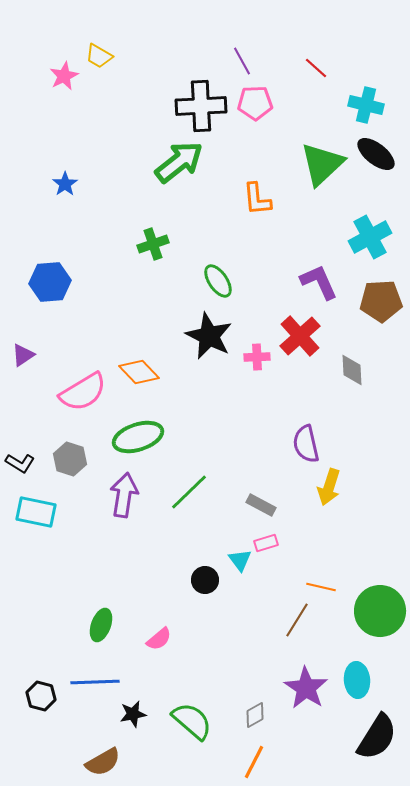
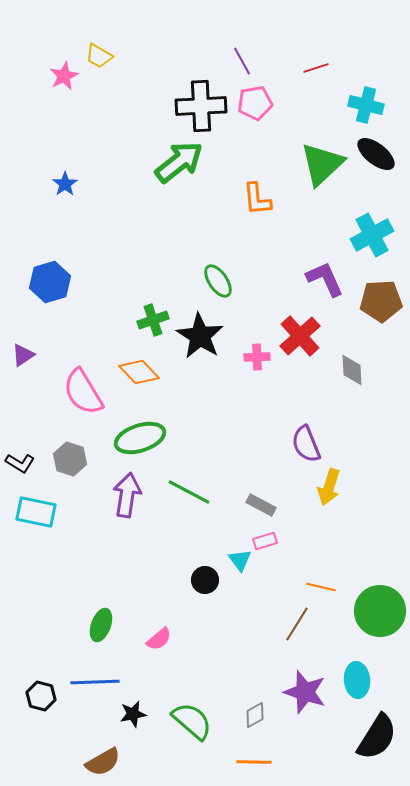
red line at (316, 68): rotated 60 degrees counterclockwise
pink pentagon at (255, 103): rotated 8 degrees counterclockwise
cyan cross at (370, 237): moved 2 px right, 2 px up
green cross at (153, 244): moved 76 px down
blue hexagon at (50, 282): rotated 12 degrees counterclockwise
purple L-shape at (319, 282): moved 6 px right, 3 px up
black star at (209, 336): moved 9 px left; rotated 6 degrees clockwise
pink semicircle at (83, 392): rotated 90 degrees clockwise
green ellipse at (138, 437): moved 2 px right, 1 px down
purple semicircle at (306, 444): rotated 9 degrees counterclockwise
green line at (189, 492): rotated 72 degrees clockwise
purple arrow at (124, 495): moved 3 px right
pink rectangle at (266, 543): moved 1 px left, 2 px up
brown line at (297, 620): moved 4 px down
purple star at (306, 688): moved 1 px left, 4 px down; rotated 15 degrees counterclockwise
orange line at (254, 762): rotated 64 degrees clockwise
